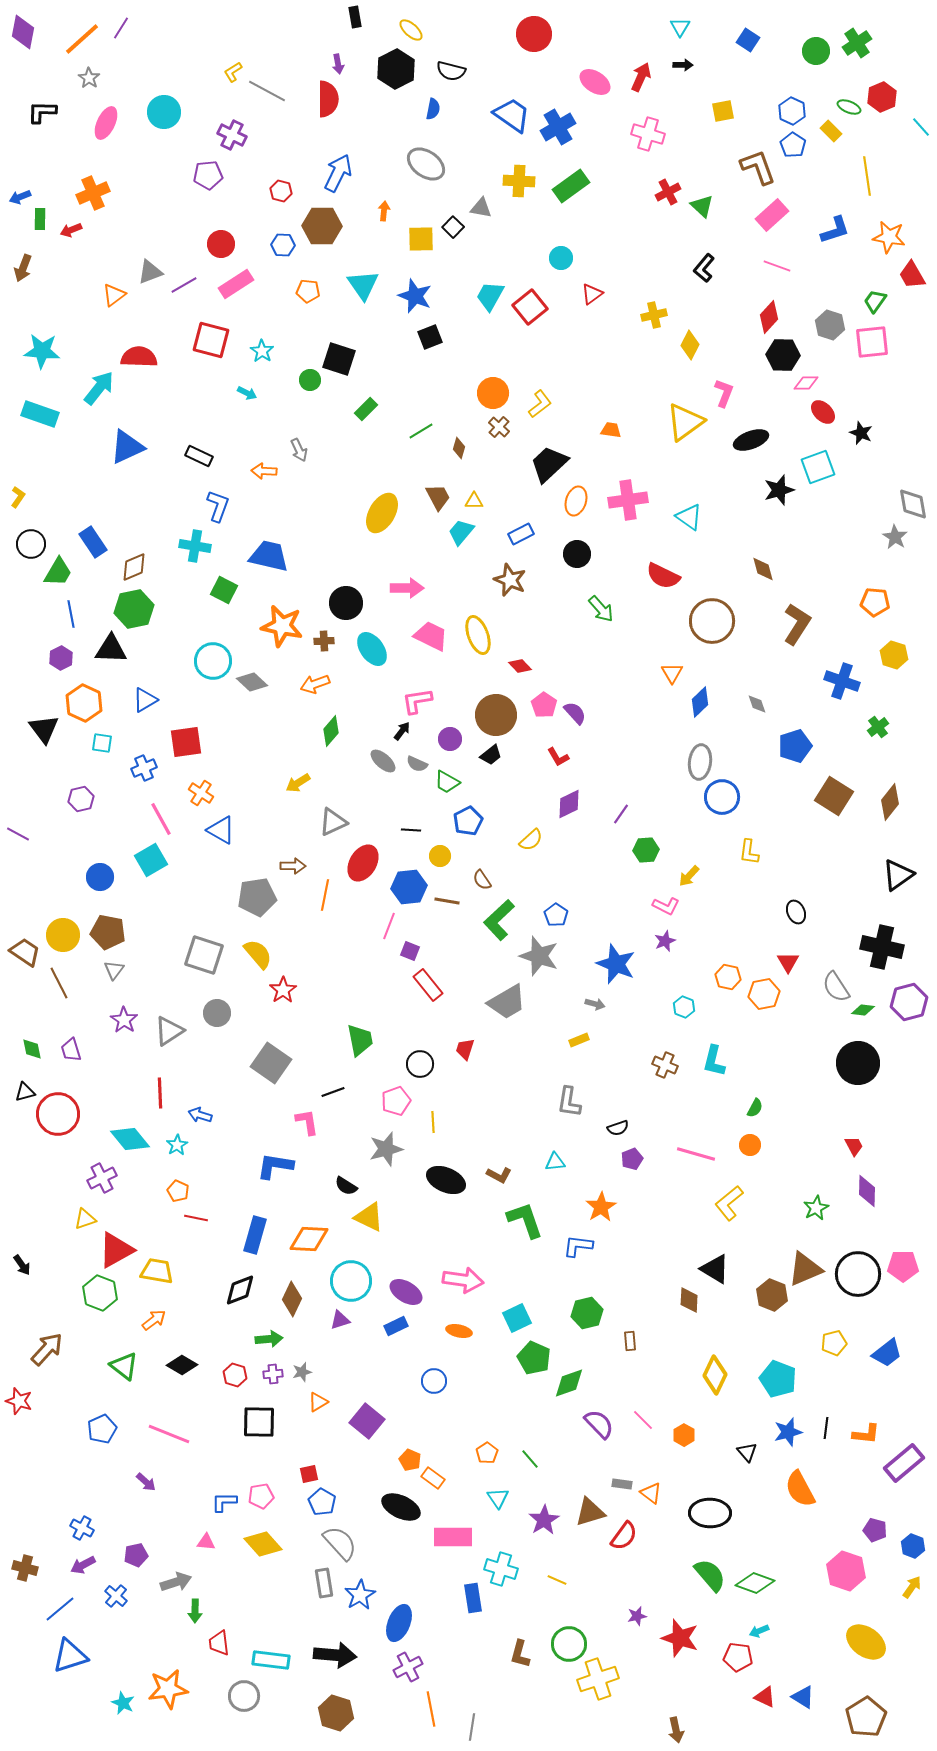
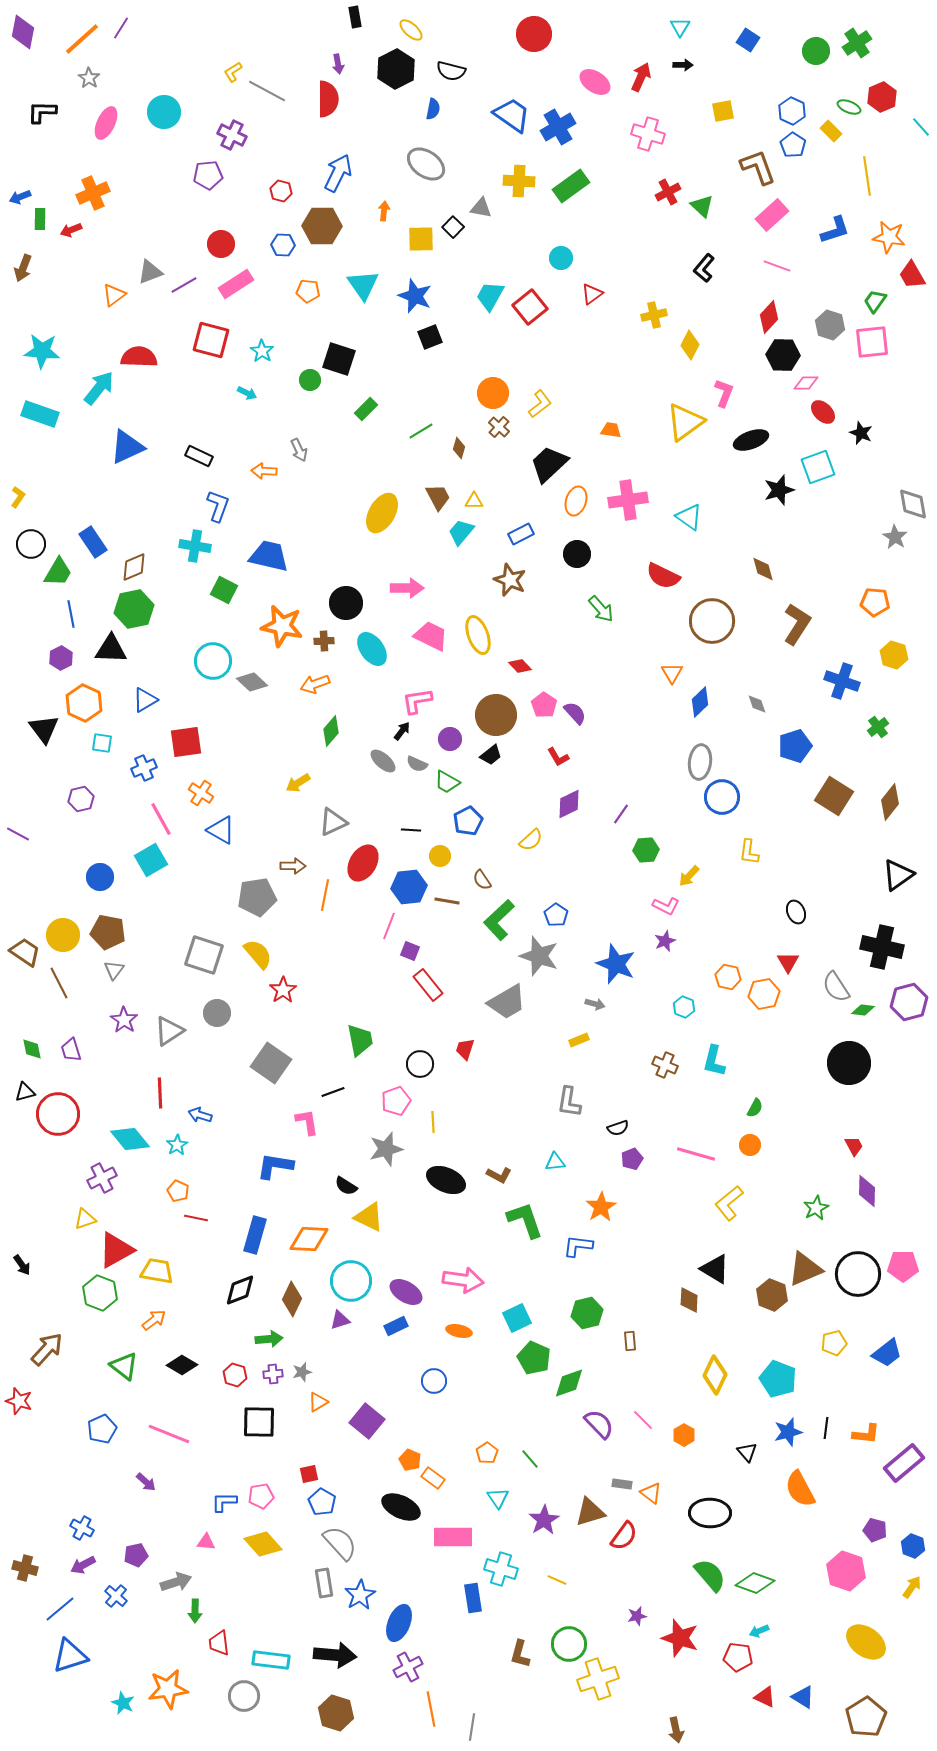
black circle at (858, 1063): moved 9 px left
